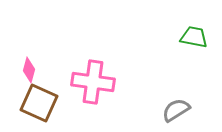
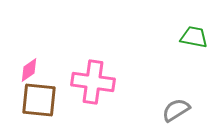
pink diamond: rotated 40 degrees clockwise
brown square: moved 3 px up; rotated 18 degrees counterclockwise
